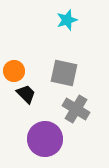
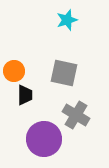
black trapezoid: moved 1 px left, 1 px down; rotated 45 degrees clockwise
gray cross: moved 6 px down
purple circle: moved 1 px left
